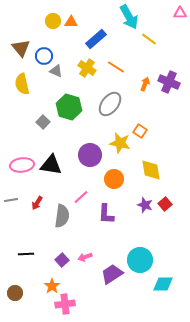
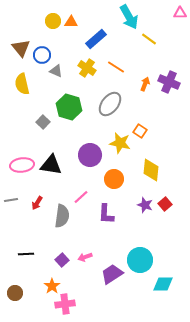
blue circle: moved 2 px left, 1 px up
yellow diamond: rotated 15 degrees clockwise
